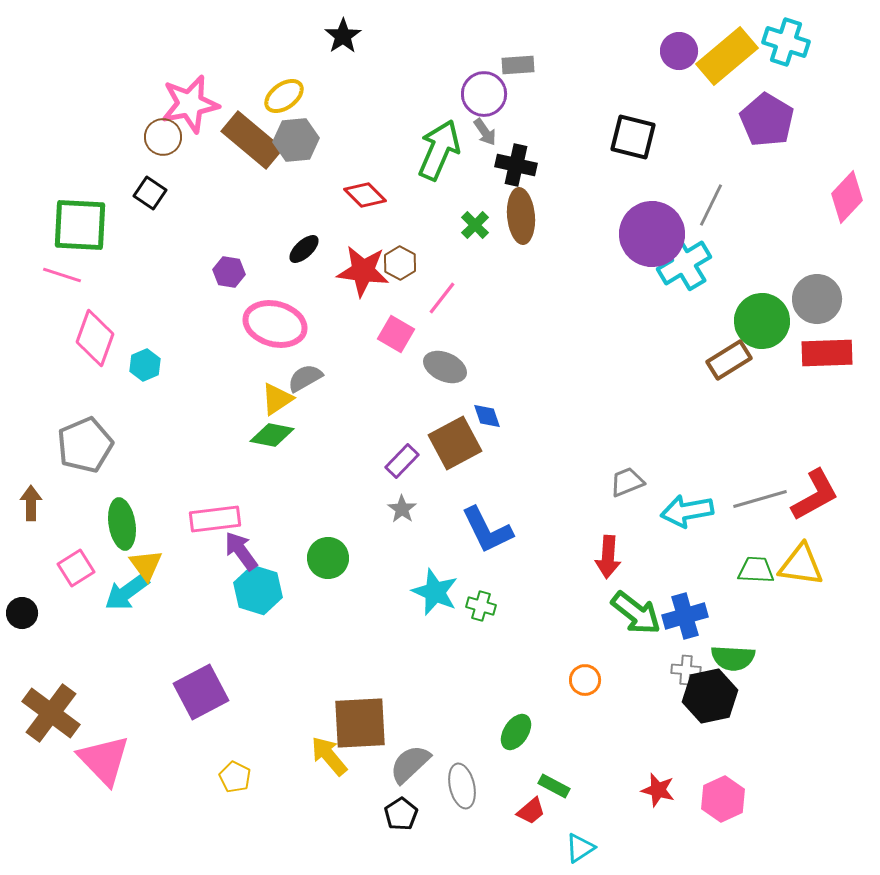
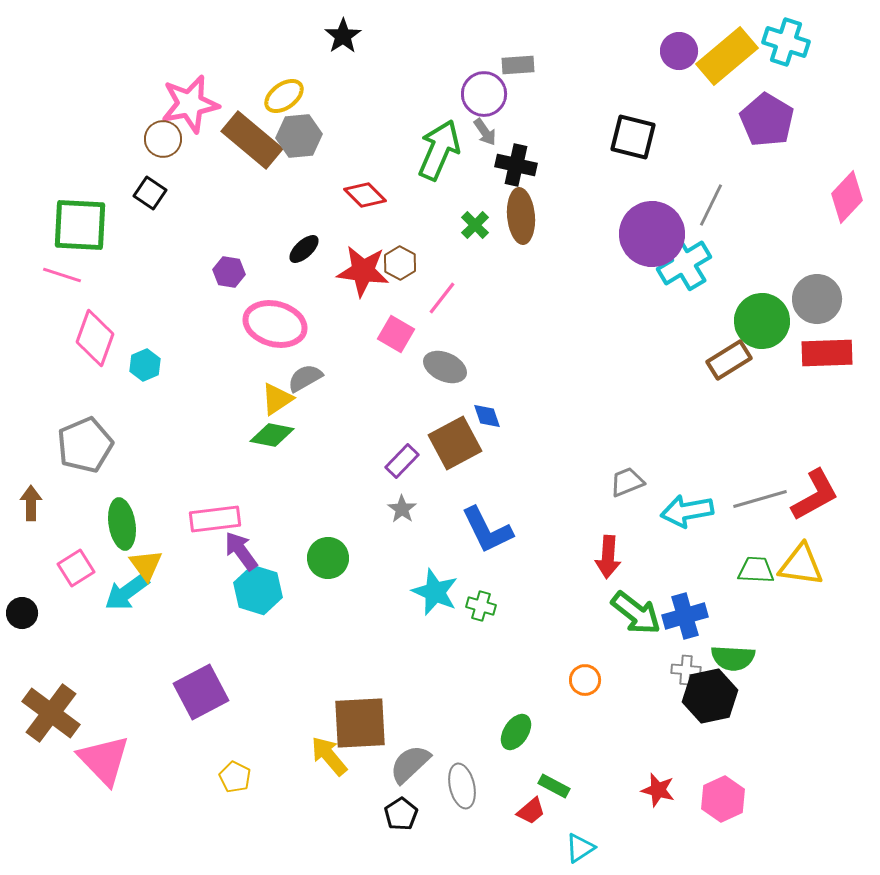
brown circle at (163, 137): moved 2 px down
gray hexagon at (296, 140): moved 3 px right, 4 px up
